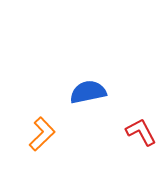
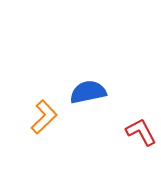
orange L-shape: moved 2 px right, 17 px up
